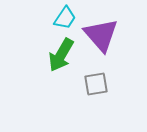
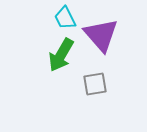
cyan trapezoid: rotated 120 degrees clockwise
gray square: moved 1 px left
